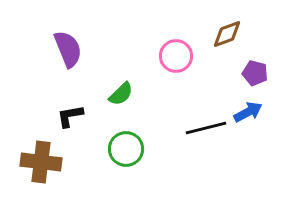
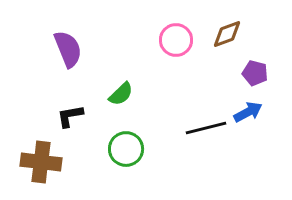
pink circle: moved 16 px up
